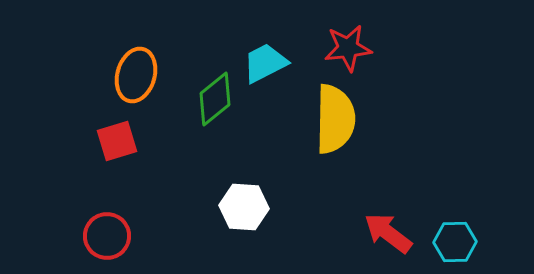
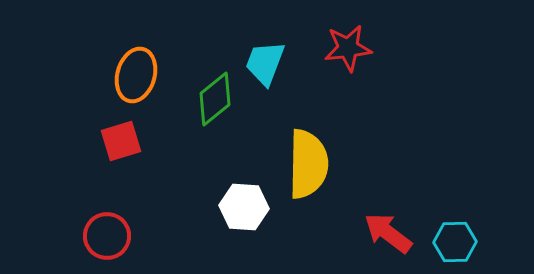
cyan trapezoid: rotated 42 degrees counterclockwise
yellow semicircle: moved 27 px left, 45 px down
red square: moved 4 px right
